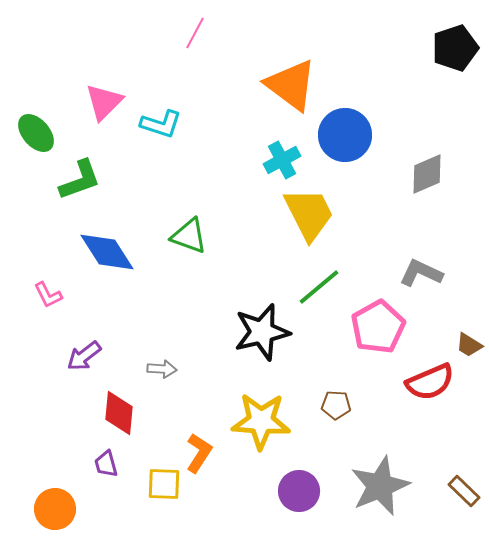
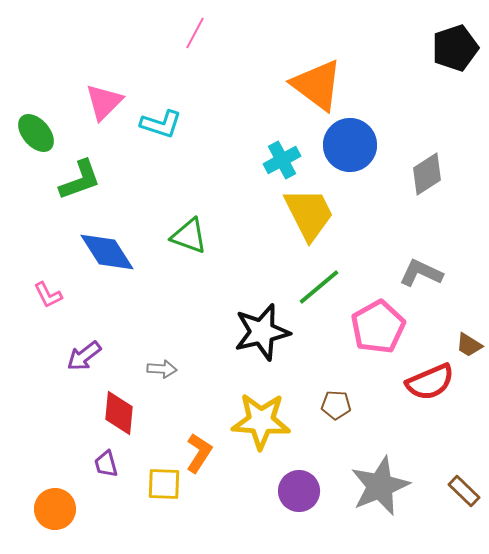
orange triangle: moved 26 px right
blue circle: moved 5 px right, 10 px down
gray diamond: rotated 9 degrees counterclockwise
